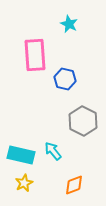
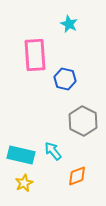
orange diamond: moved 3 px right, 9 px up
